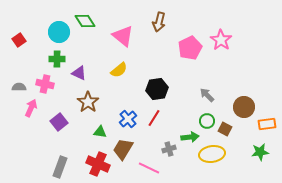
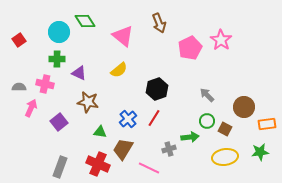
brown arrow: moved 1 px down; rotated 36 degrees counterclockwise
black hexagon: rotated 10 degrees counterclockwise
brown star: rotated 25 degrees counterclockwise
yellow ellipse: moved 13 px right, 3 px down
